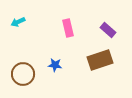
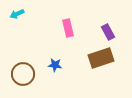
cyan arrow: moved 1 px left, 8 px up
purple rectangle: moved 2 px down; rotated 21 degrees clockwise
brown rectangle: moved 1 px right, 2 px up
